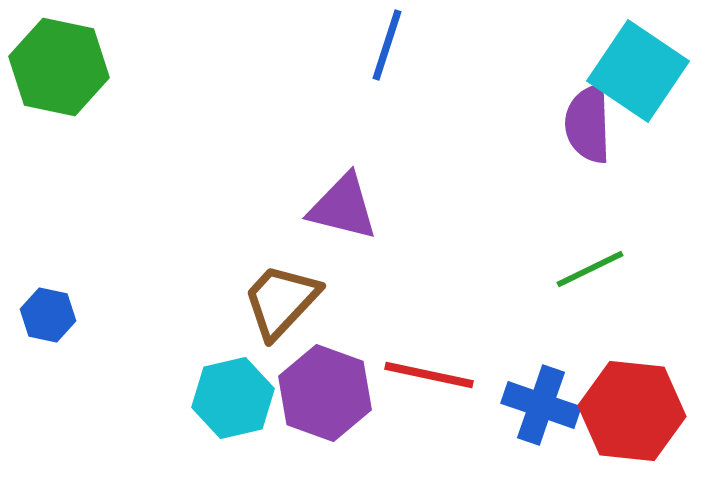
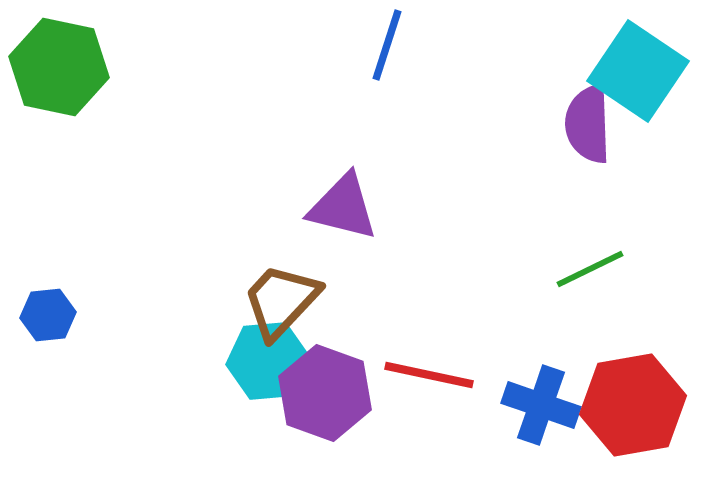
blue hexagon: rotated 18 degrees counterclockwise
cyan hexagon: moved 35 px right, 37 px up; rotated 8 degrees clockwise
red hexagon: moved 1 px right, 6 px up; rotated 16 degrees counterclockwise
